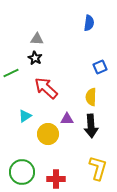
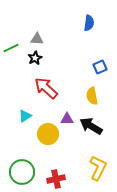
black star: rotated 16 degrees clockwise
green line: moved 25 px up
yellow semicircle: moved 1 px right, 1 px up; rotated 12 degrees counterclockwise
black arrow: rotated 125 degrees clockwise
yellow L-shape: rotated 10 degrees clockwise
red cross: rotated 12 degrees counterclockwise
